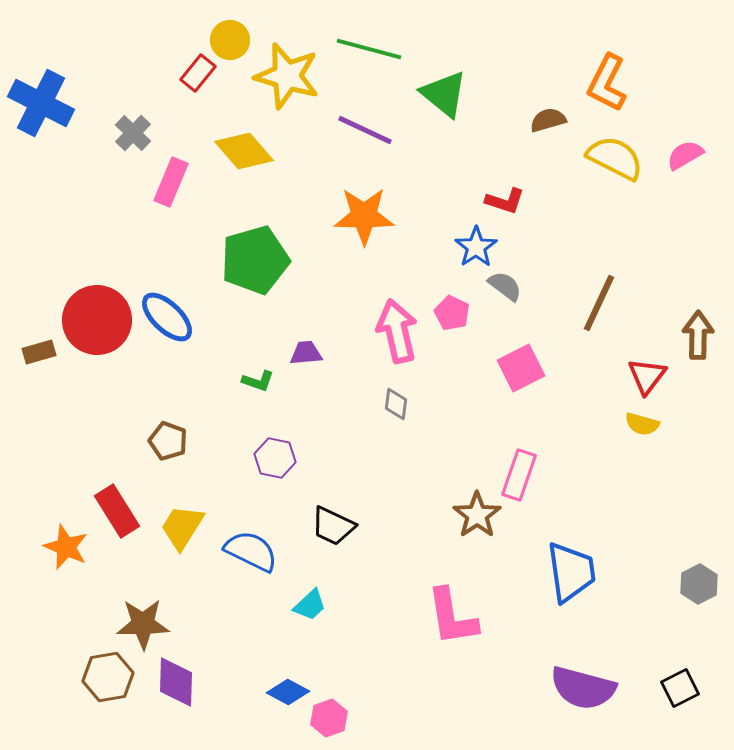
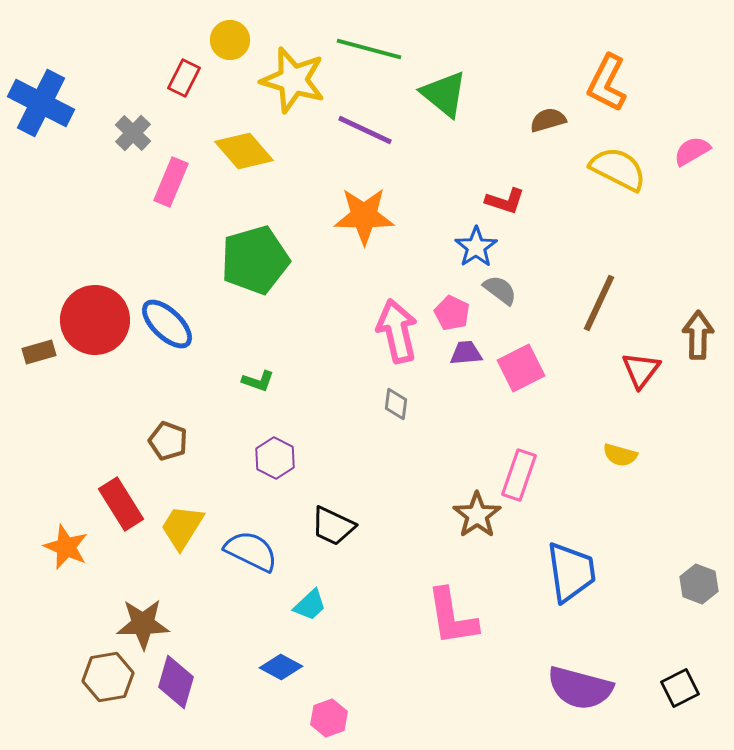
red rectangle at (198, 73): moved 14 px left, 5 px down; rotated 12 degrees counterclockwise
yellow star at (287, 76): moved 6 px right, 4 px down
pink semicircle at (685, 155): moved 7 px right, 4 px up
yellow semicircle at (615, 158): moved 3 px right, 11 px down
gray semicircle at (505, 286): moved 5 px left, 4 px down
blue ellipse at (167, 317): moved 7 px down
red circle at (97, 320): moved 2 px left
purple trapezoid at (306, 353): moved 160 px right
red triangle at (647, 376): moved 6 px left, 6 px up
yellow semicircle at (642, 424): moved 22 px left, 31 px down
purple hexagon at (275, 458): rotated 15 degrees clockwise
red rectangle at (117, 511): moved 4 px right, 7 px up
gray hexagon at (699, 584): rotated 12 degrees counterclockwise
purple diamond at (176, 682): rotated 14 degrees clockwise
purple semicircle at (583, 688): moved 3 px left
blue diamond at (288, 692): moved 7 px left, 25 px up
